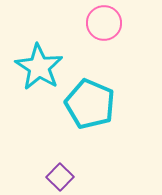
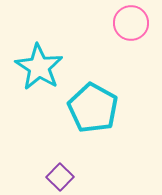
pink circle: moved 27 px right
cyan pentagon: moved 3 px right, 4 px down; rotated 6 degrees clockwise
